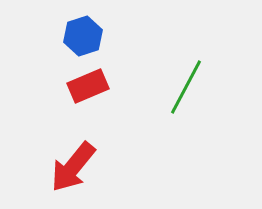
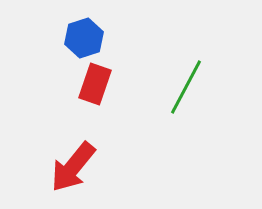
blue hexagon: moved 1 px right, 2 px down
red rectangle: moved 7 px right, 2 px up; rotated 48 degrees counterclockwise
